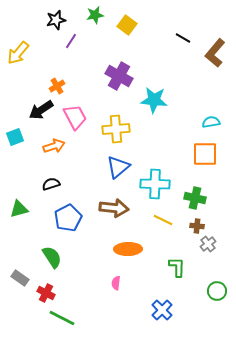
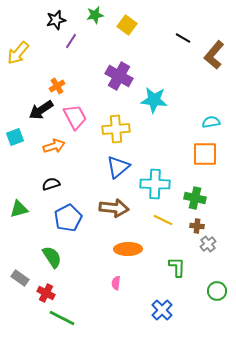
brown L-shape: moved 1 px left, 2 px down
